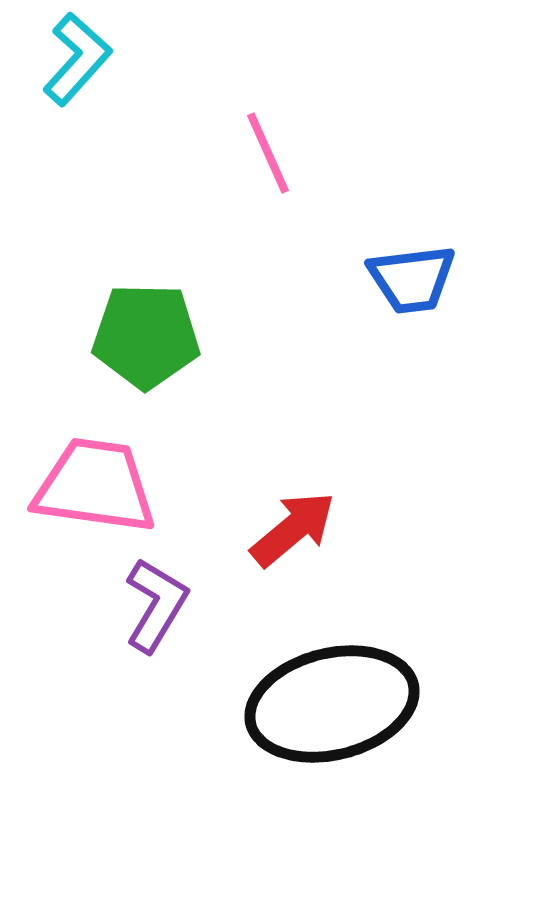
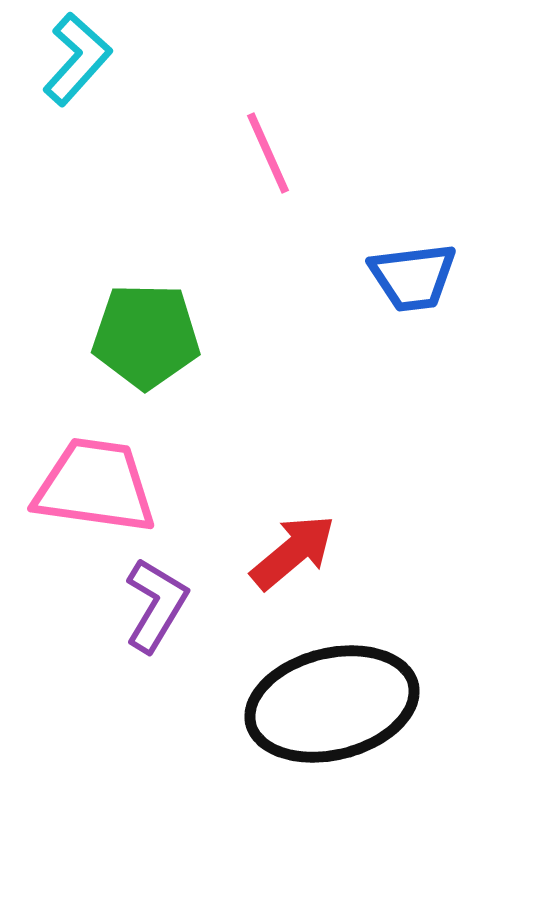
blue trapezoid: moved 1 px right, 2 px up
red arrow: moved 23 px down
